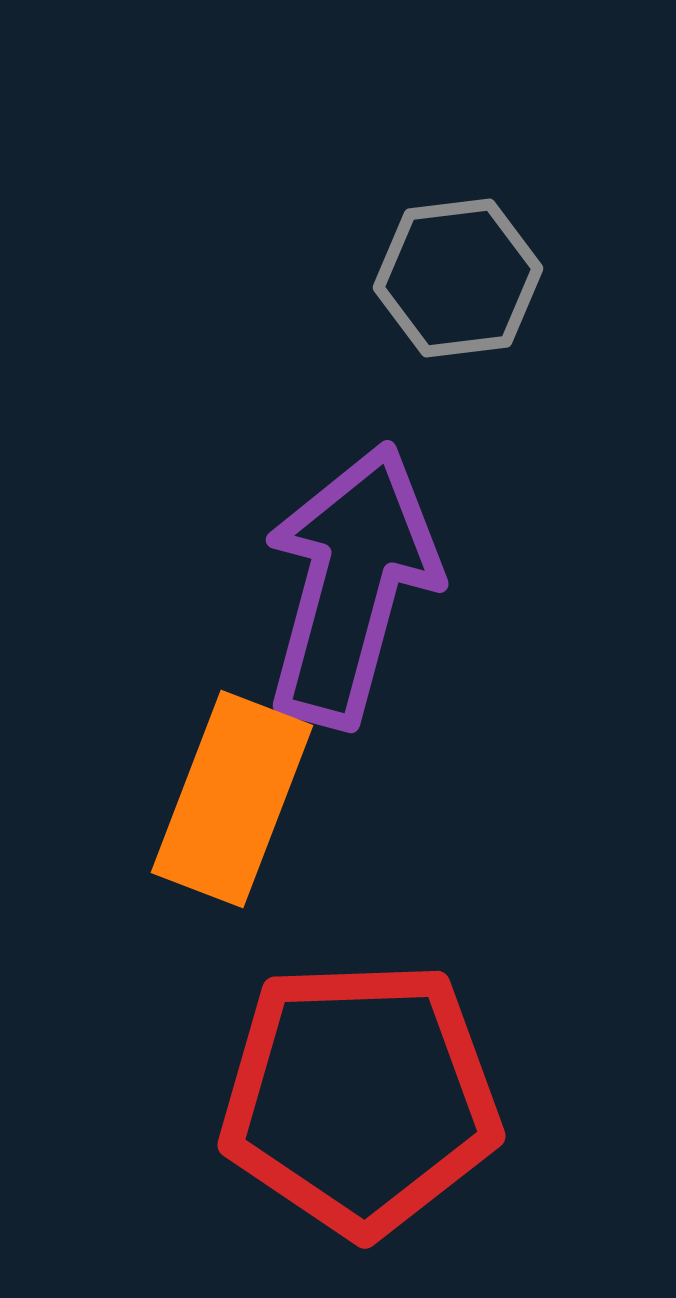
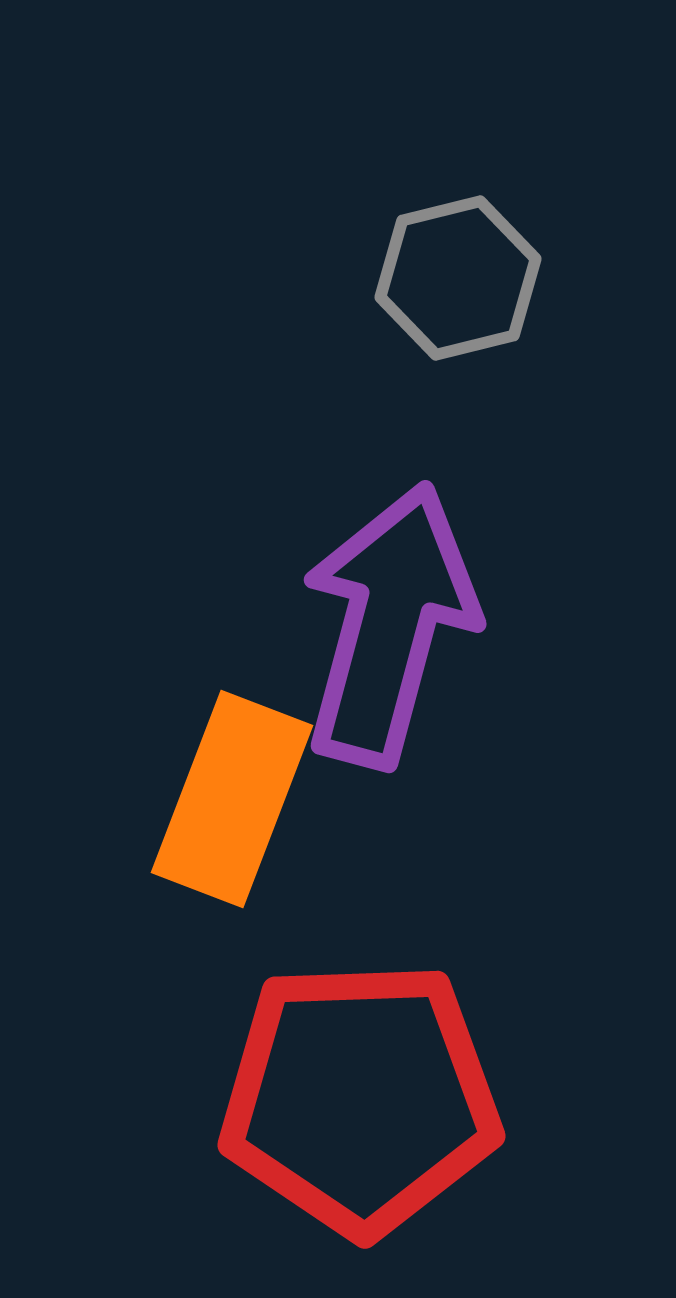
gray hexagon: rotated 7 degrees counterclockwise
purple arrow: moved 38 px right, 40 px down
